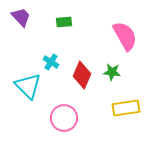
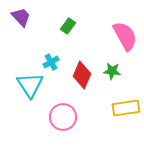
green rectangle: moved 4 px right, 4 px down; rotated 49 degrees counterclockwise
cyan cross: rotated 28 degrees clockwise
green star: moved 1 px up
cyan triangle: moved 2 px right, 1 px up; rotated 12 degrees clockwise
pink circle: moved 1 px left, 1 px up
